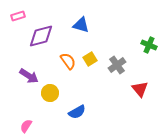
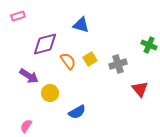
purple diamond: moved 4 px right, 8 px down
gray cross: moved 1 px right, 1 px up; rotated 18 degrees clockwise
